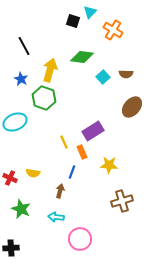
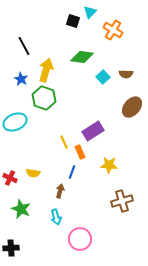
yellow arrow: moved 4 px left
orange rectangle: moved 2 px left
cyan arrow: rotated 112 degrees counterclockwise
